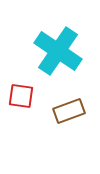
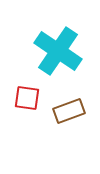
red square: moved 6 px right, 2 px down
